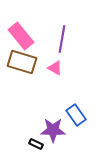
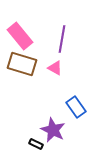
pink rectangle: moved 1 px left
brown rectangle: moved 2 px down
blue rectangle: moved 8 px up
purple star: rotated 25 degrees clockwise
